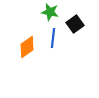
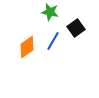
black square: moved 1 px right, 4 px down
blue line: moved 3 px down; rotated 24 degrees clockwise
